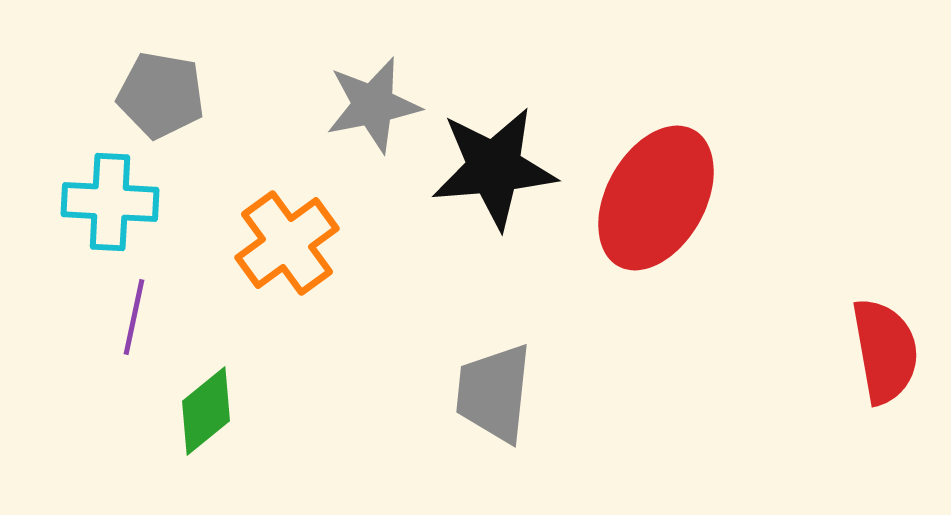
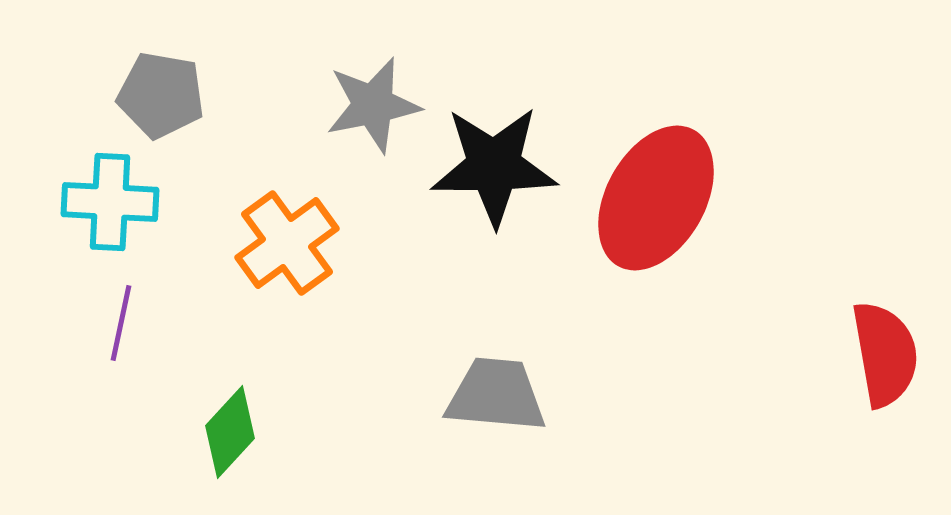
black star: moved 2 px up; rotated 5 degrees clockwise
purple line: moved 13 px left, 6 px down
red semicircle: moved 3 px down
gray trapezoid: moved 2 px right, 2 px down; rotated 89 degrees clockwise
green diamond: moved 24 px right, 21 px down; rotated 8 degrees counterclockwise
